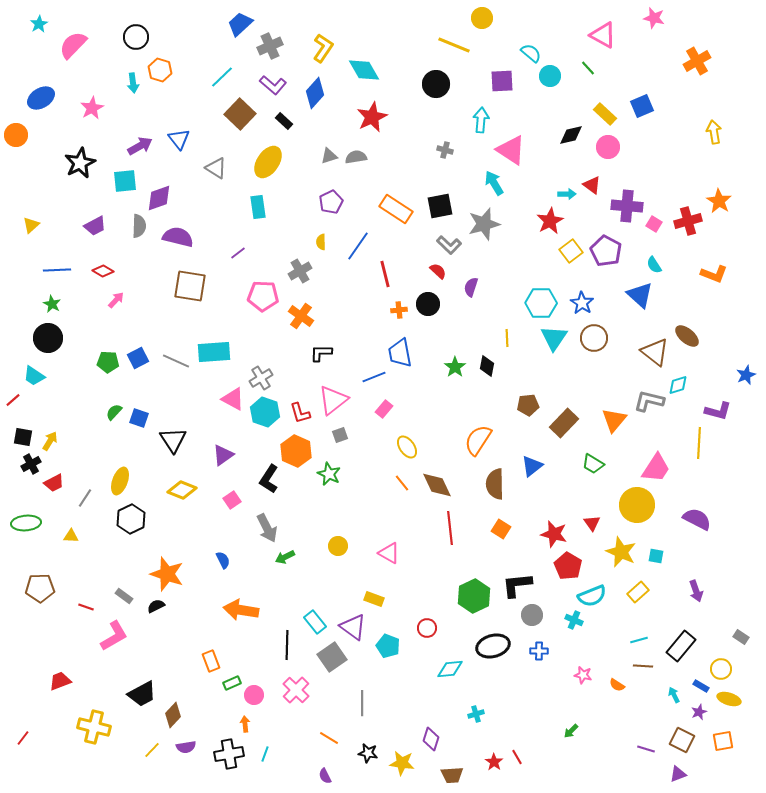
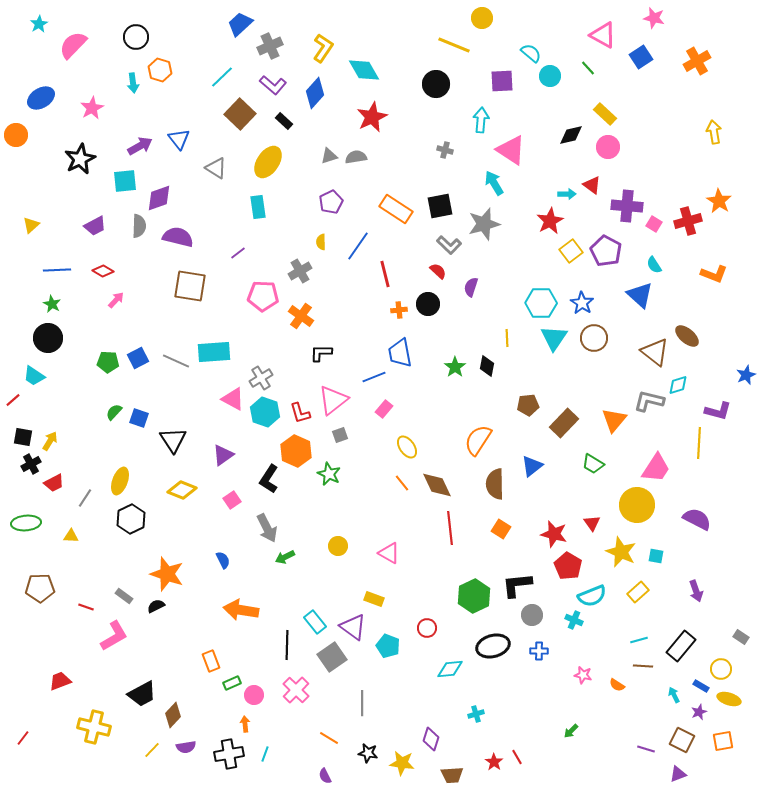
blue square at (642, 106): moved 1 px left, 49 px up; rotated 10 degrees counterclockwise
black star at (80, 163): moved 4 px up
